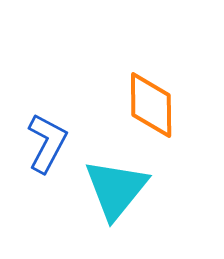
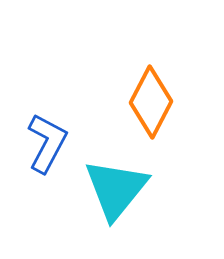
orange diamond: moved 3 px up; rotated 28 degrees clockwise
